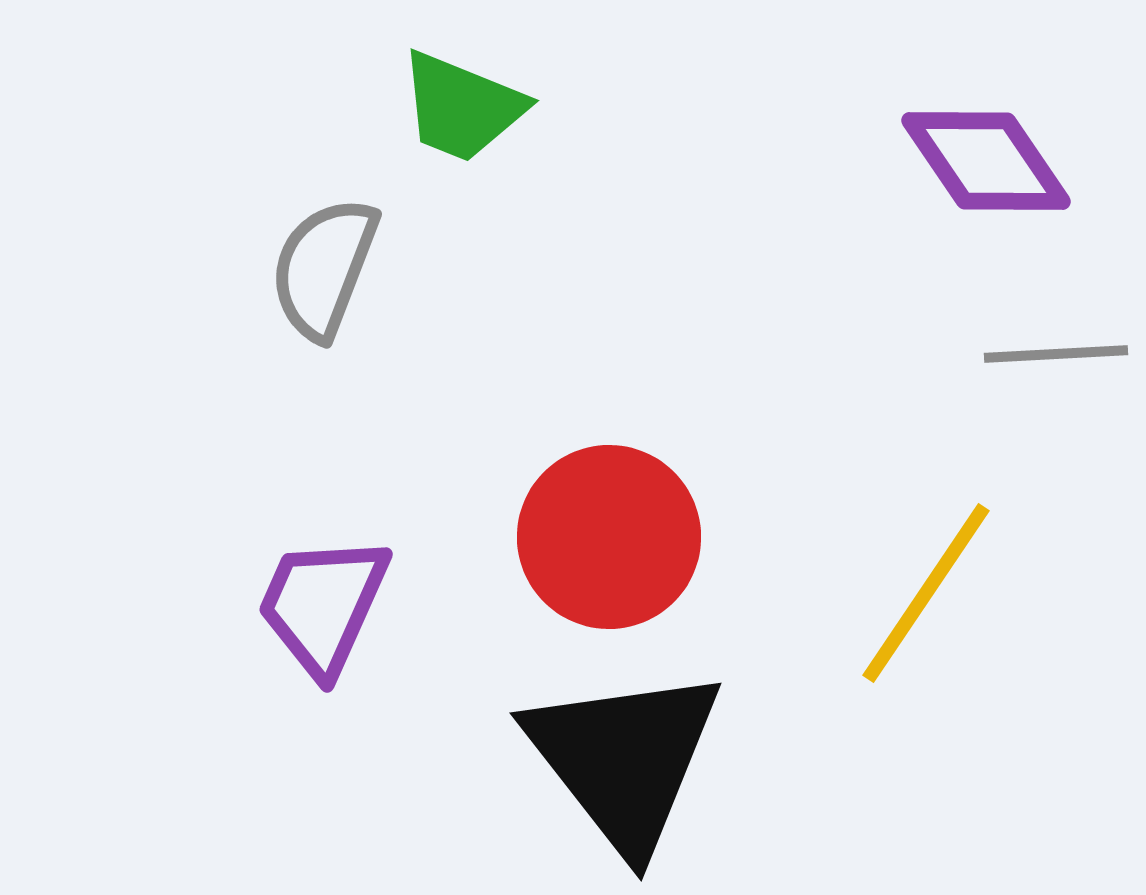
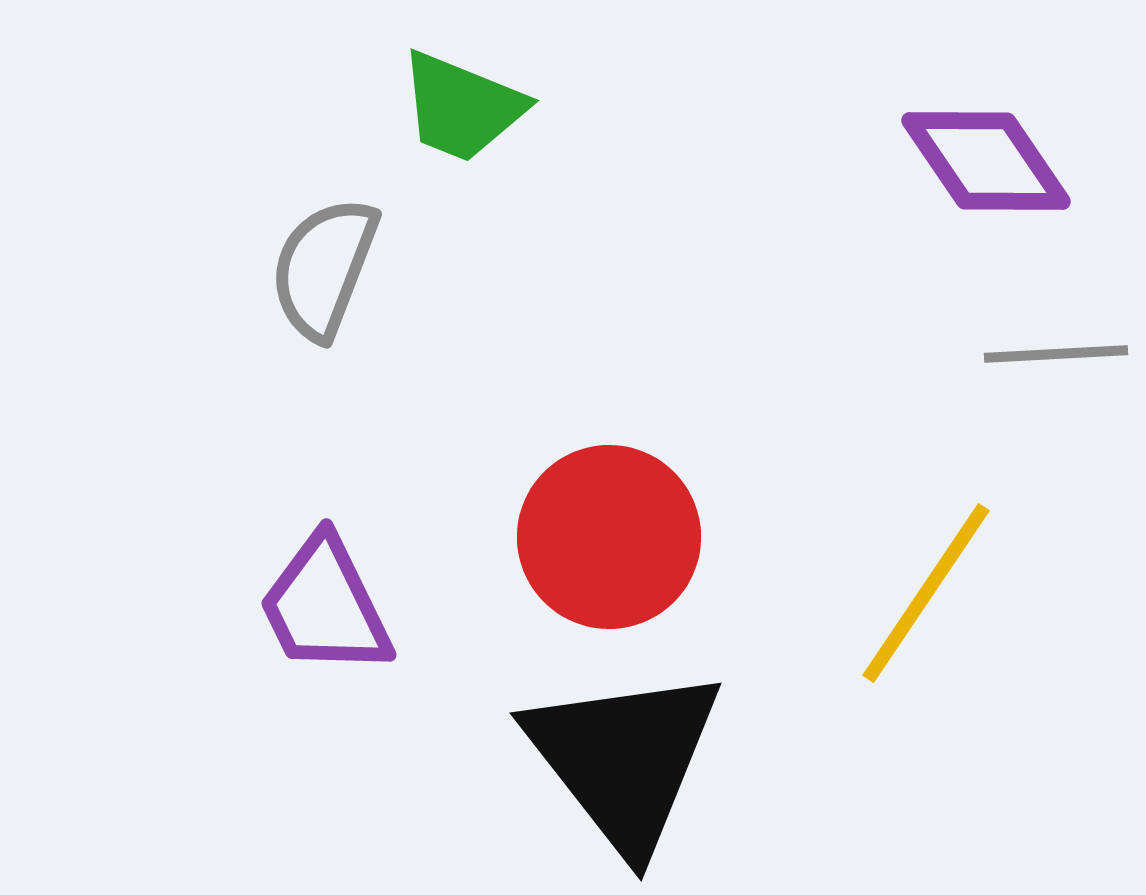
purple trapezoid: moved 2 px right, 1 px down; rotated 50 degrees counterclockwise
